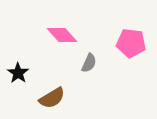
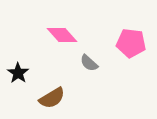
gray semicircle: rotated 108 degrees clockwise
